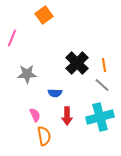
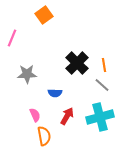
red arrow: rotated 150 degrees counterclockwise
